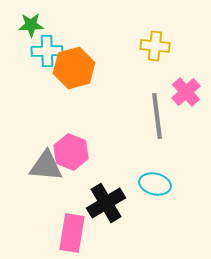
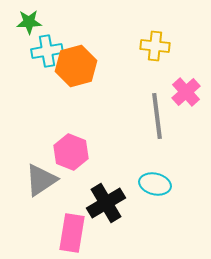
green star: moved 2 px left, 3 px up
cyan cross: rotated 8 degrees counterclockwise
orange hexagon: moved 2 px right, 2 px up
gray triangle: moved 5 px left, 14 px down; rotated 39 degrees counterclockwise
